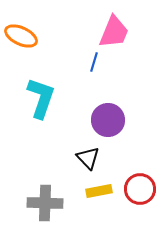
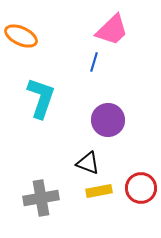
pink trapezoid: moved 2 px left, 2 px up; rotated 24 degrees clockwise
black triangle: moved 5 px down; rotated 25 degrees counterclockwise
red circle: moved 1 px right, 1 px up
gray cross: moved 4 px left, 5 px up; rotated 12 degrees counterclockwise
